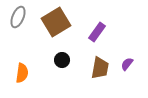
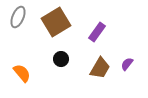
black circle: moved 1 px left, 1 px up
brown trapezoid: rotated 20 degrees clockwise
orange semicircle: rotated 48 degrees counterclockwise
